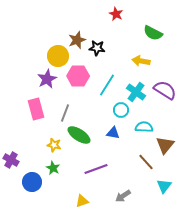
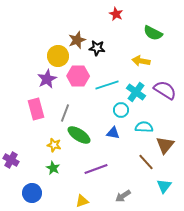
cyan line: rotated 40 degrees clockwise
blue circle: moved 11 px down
